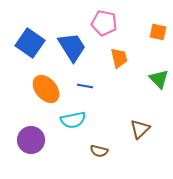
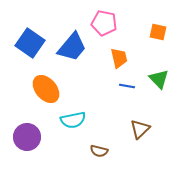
blue trapezoid: rotated 72 degrees clockwise
blue line: moved 42 px right
purple circle: moved 4 px left, 3 px up
